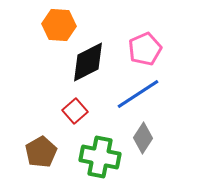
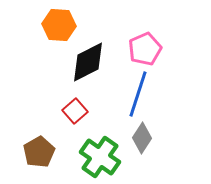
blue line: rotated 39 degrees counterclockwise
gray diamond: moved 1 px left
brown pentagon: moved 2 px left
green cross: rotated 24 degrees clockwise
